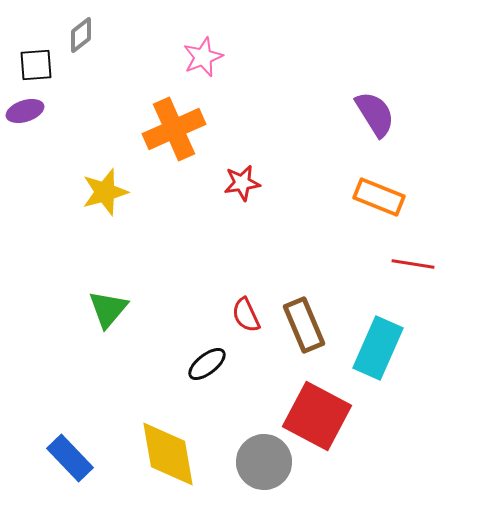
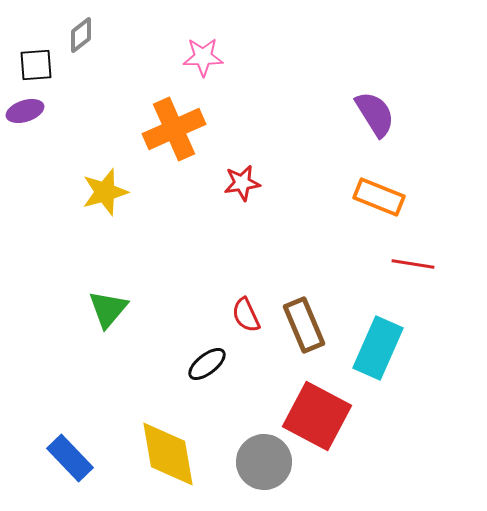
pink star: rotated 21 degrees clockwise
